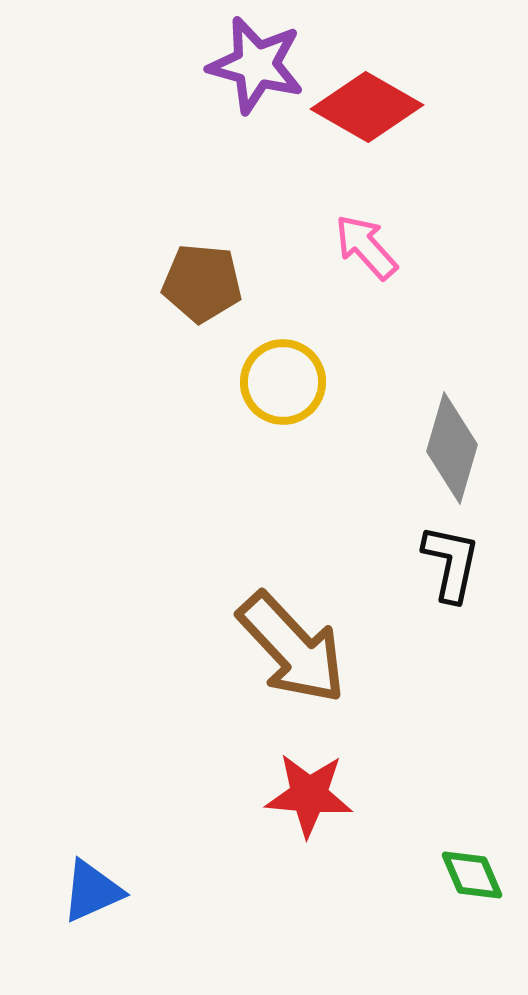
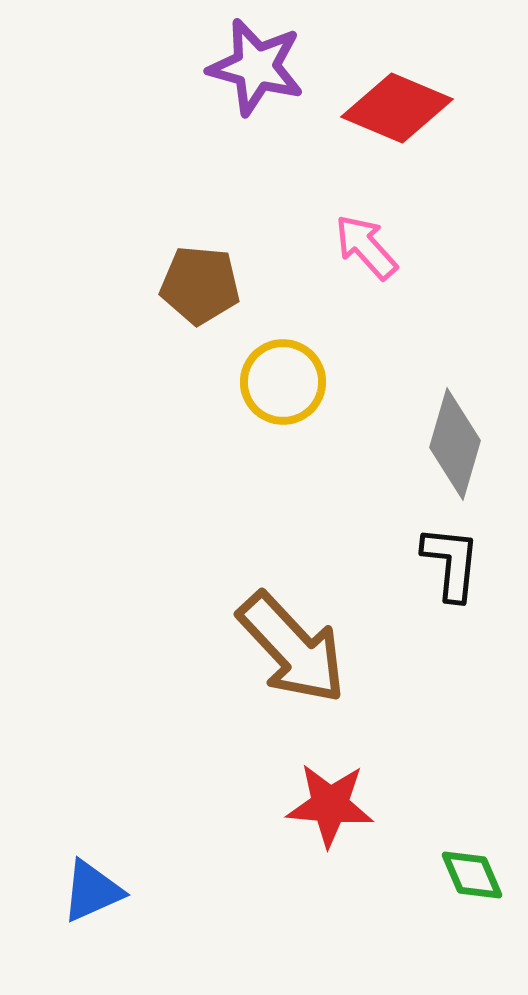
purple star: moved 2 px down
red diamond: moved 30 px right, 1 px down; rotated 7 degrees counterclockwise
brown pentagon: moved 2 px left, 2 px down
gray diamond: moved 3 px right, 4 px up
black L-shape: rotated 6 degrees counterclockwise
red star: moved 21 px right, 10 px down
